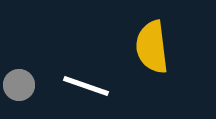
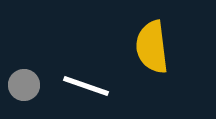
gray circle: moved 5 px right
